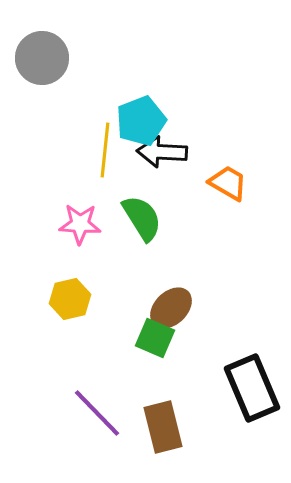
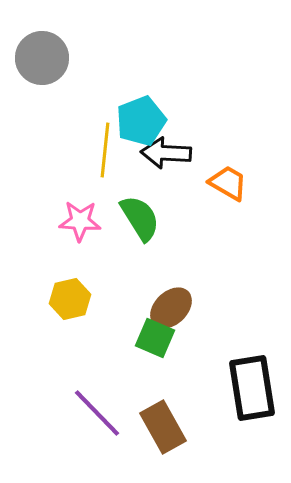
black arrow: moved 4 px right, 1 px down
green semicircle: moved 2 px left
pink star: moved 3 px up
black rectangle: rotated 14 degrees clockwise
brown rectangle: rotated 15 degrees counterclockwise
